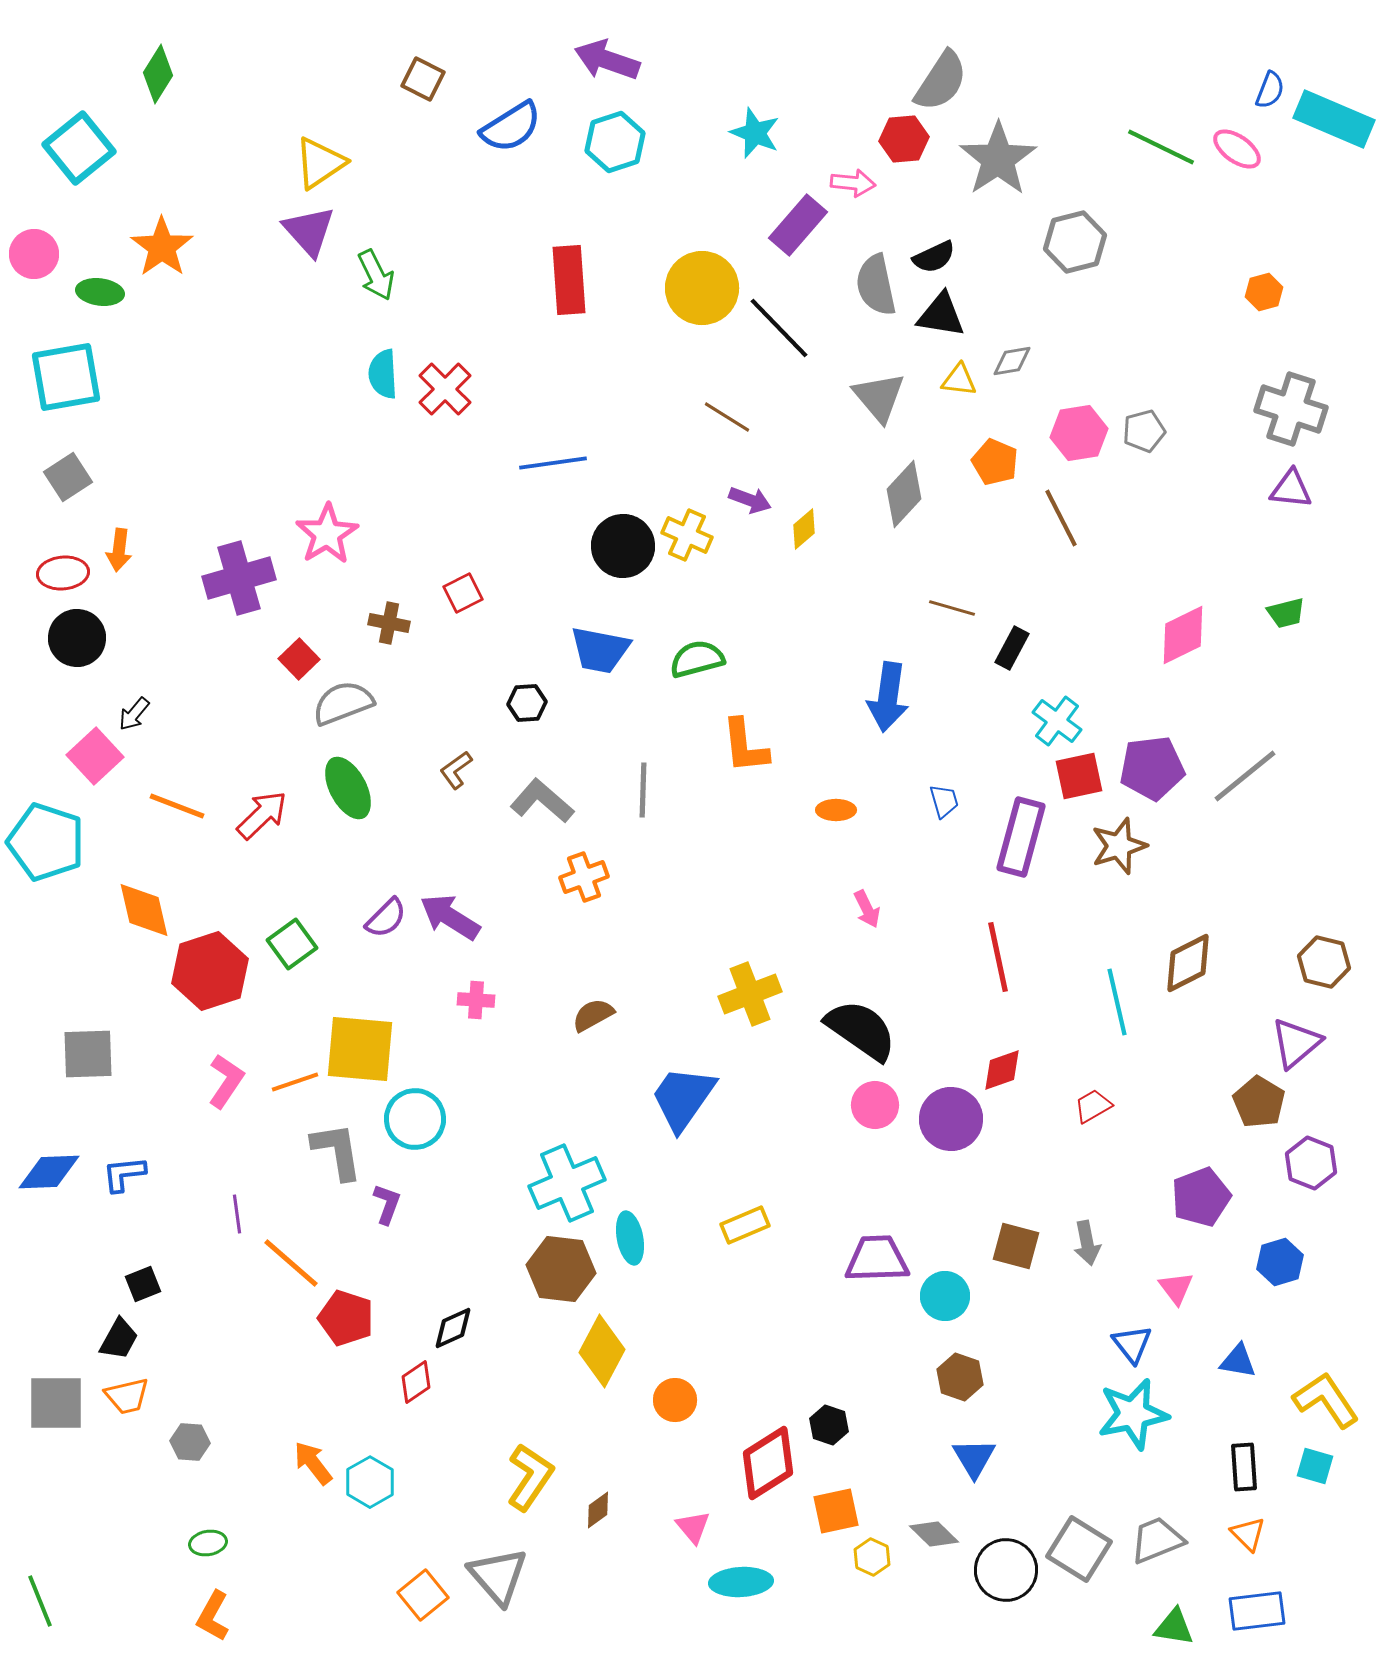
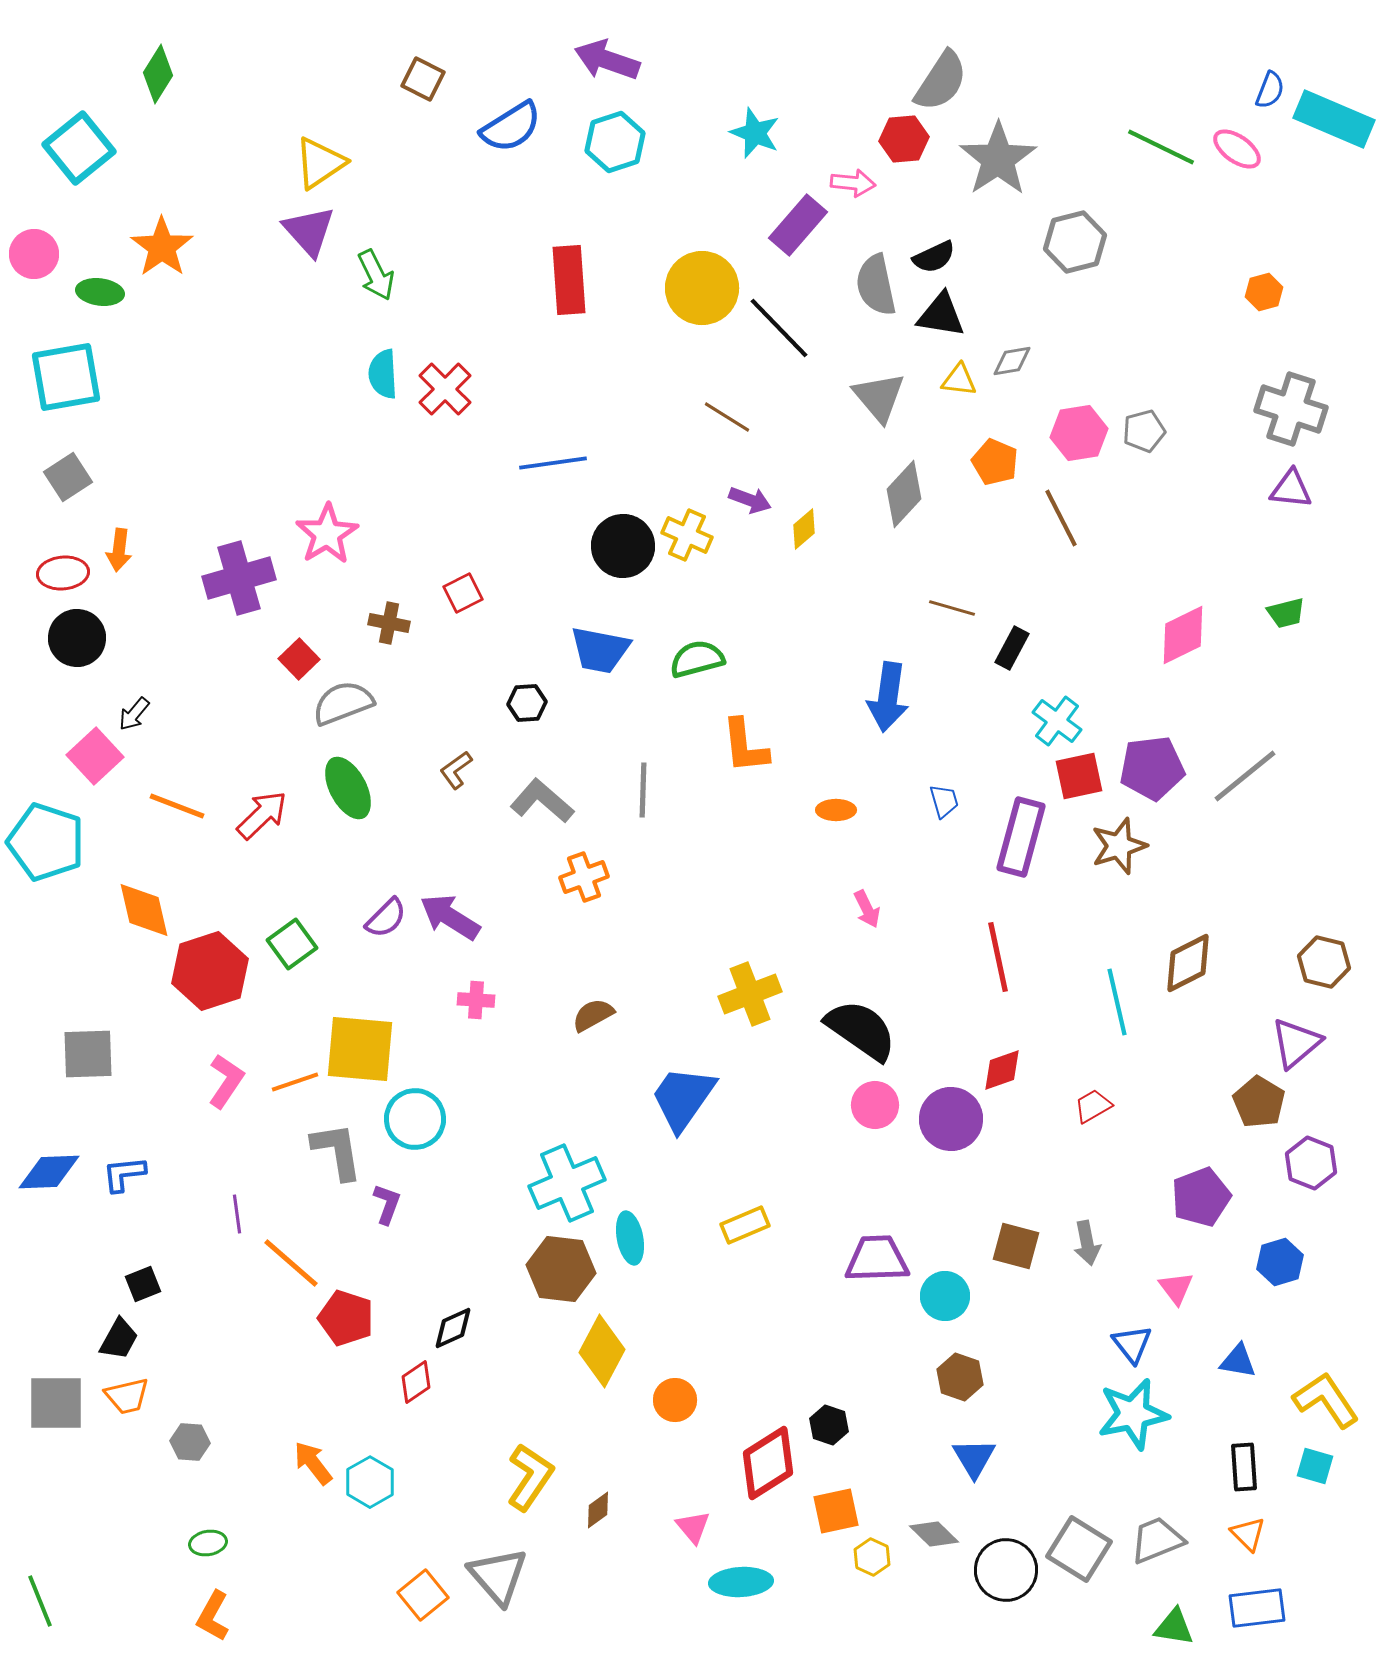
blue rectangle at (1257, 1611): moved 3 px up
